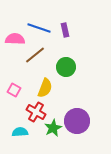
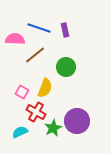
pink square: moved 8 px right, 2 px down
cyan semicircle: rotated 21 degrees counterclockwise
